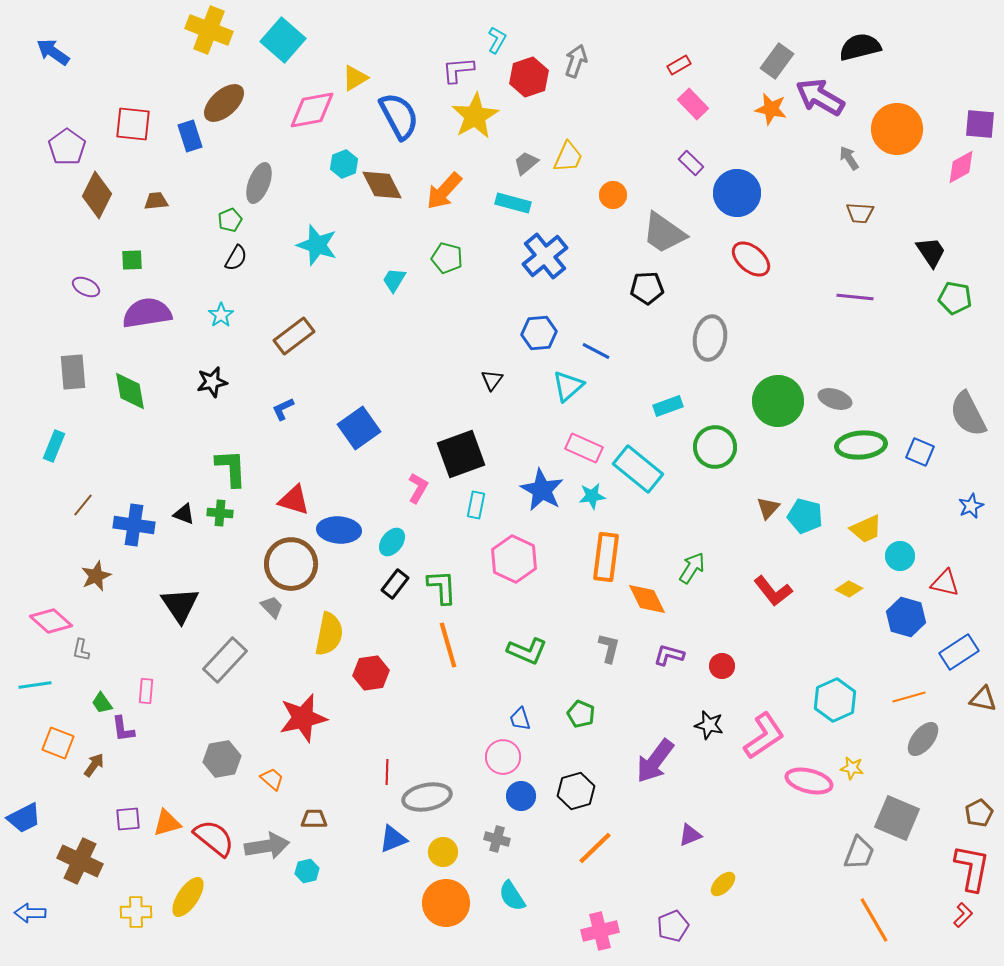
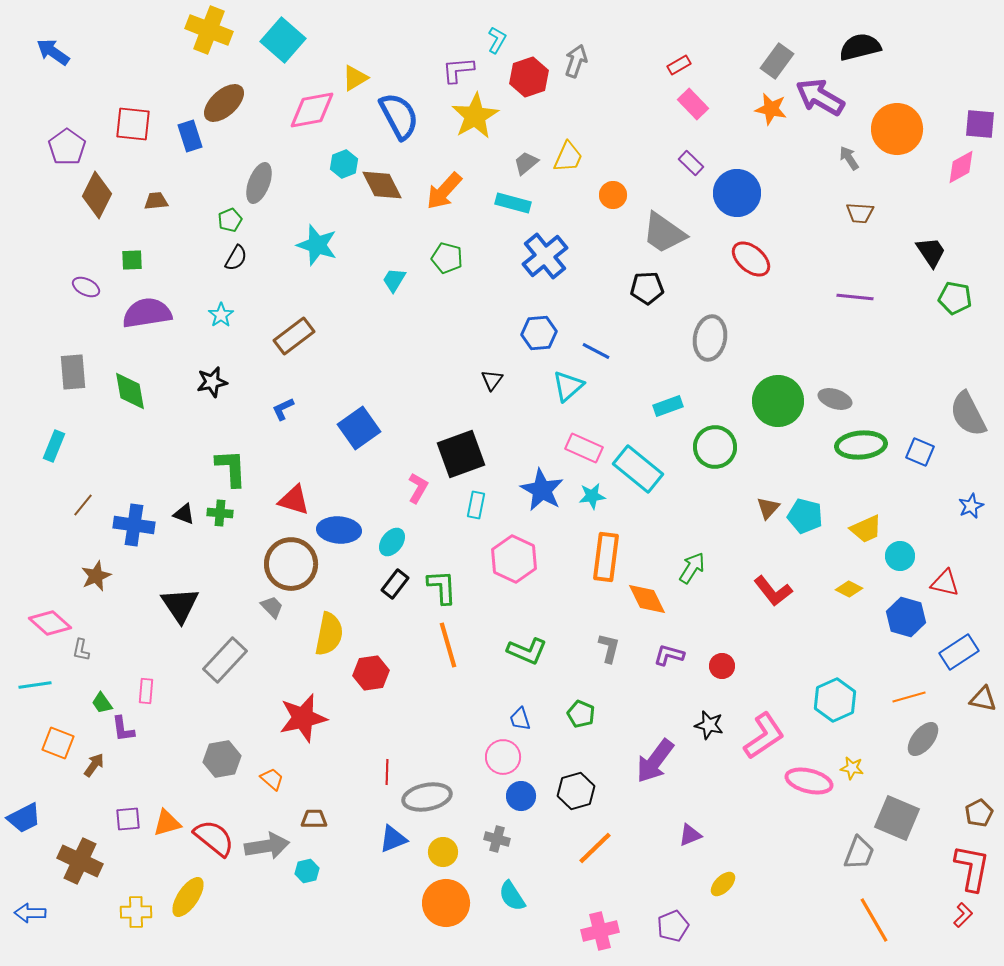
pink diamond at (51, 621): moved 1 px left, 2 px down
